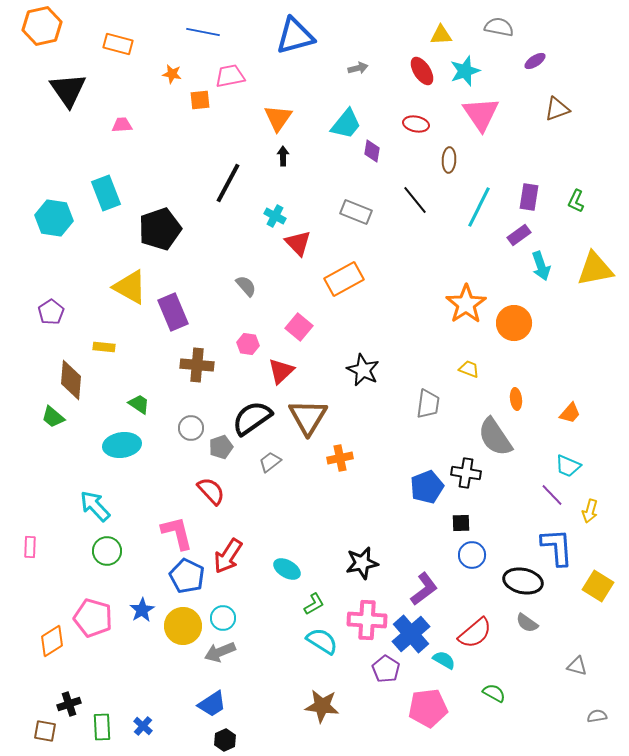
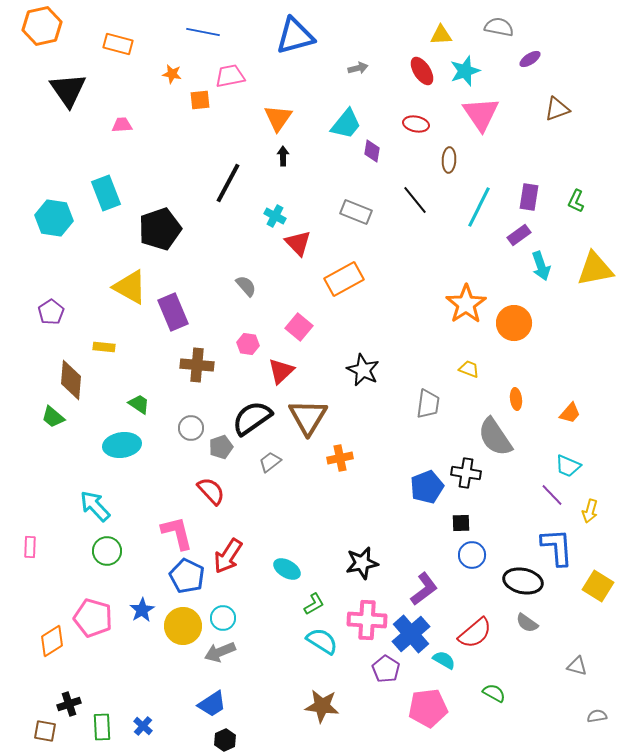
purple ellipse at (535, 61): moved 5 px left, 2 px up
